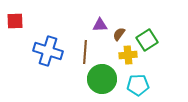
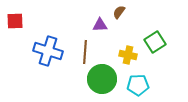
brown semicircle: moved 22 px up
green square: moved 8 px right, 2 px down
yellow cross: rotated 18 degrees clockwise
